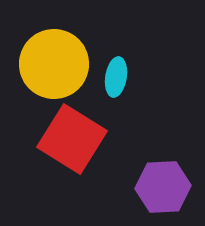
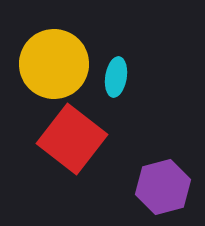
red square: rotated 6 degrees clockwise
purple hexagon: rotated 12 degrees counterclockwise
